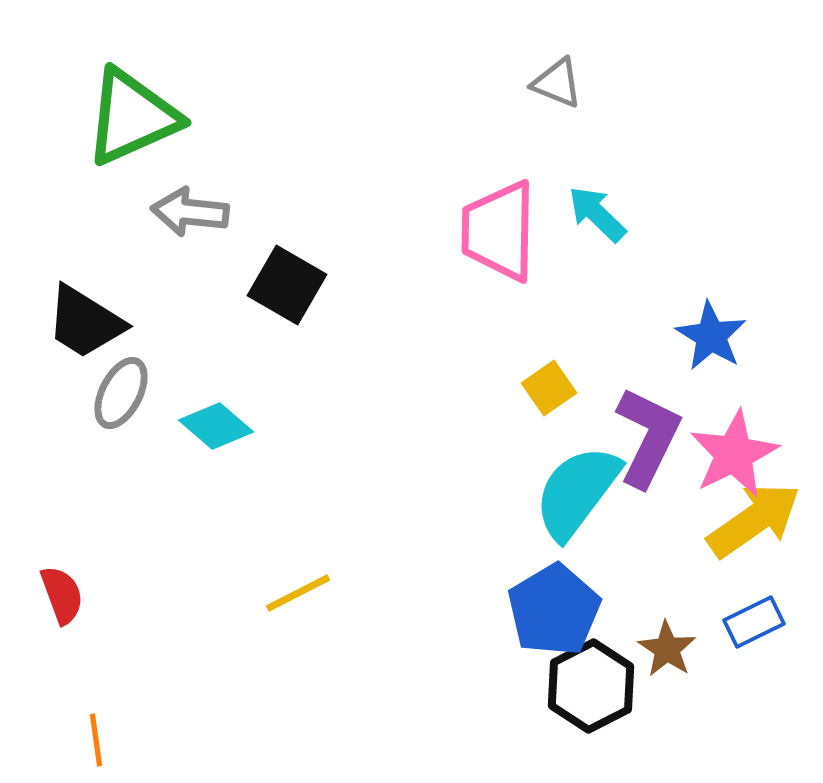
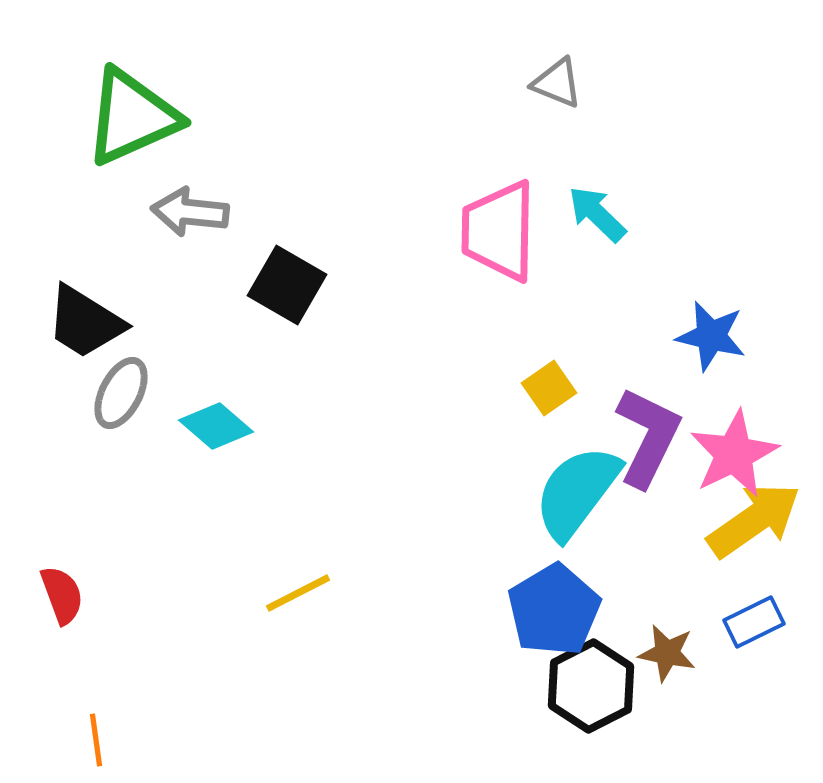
blue star: rotated 18 degrees counterclockwise
brown star: moved 4 px down; rotated 22 degrees counterclockwise
